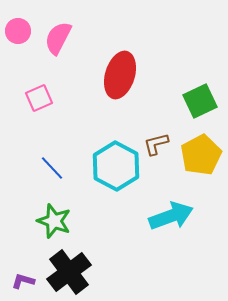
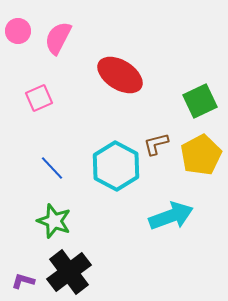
red ellipse: rotated 75 degrees counterclockwise
